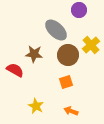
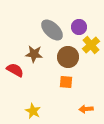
purple circle: moved 17 px down
gray ellipse: moved 4 px left
brown circle: moved 2 px down
orange square: rotated 24 degrees clockwise
yellow star: moved 3 px left, 5 px down
orange arrow: moved 15 px right, 2 px up; rotated 24 degrees counterclockwise
